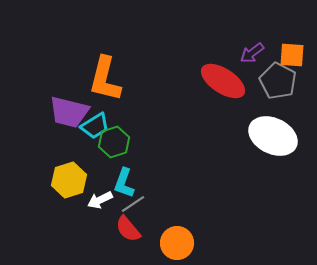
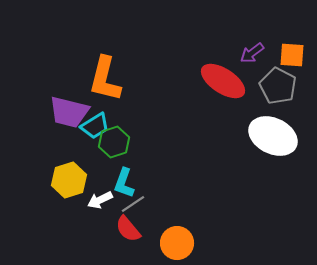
gray pentagon: moved 5 px down
